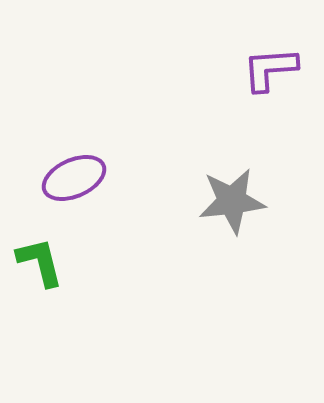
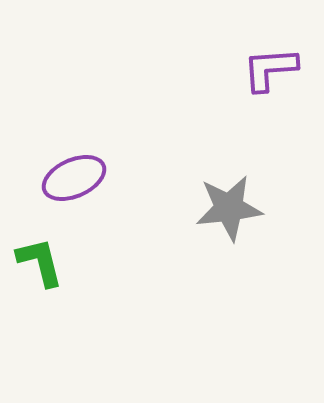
gray star: moved 3 px left, 7 px down
